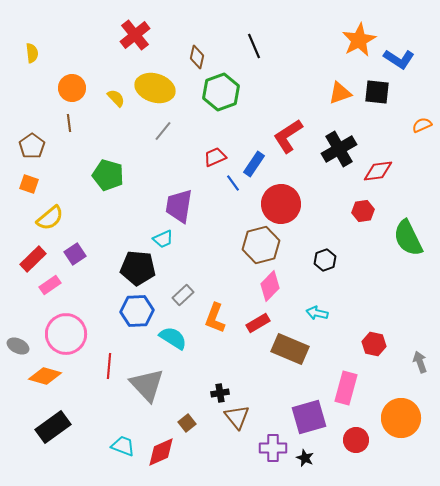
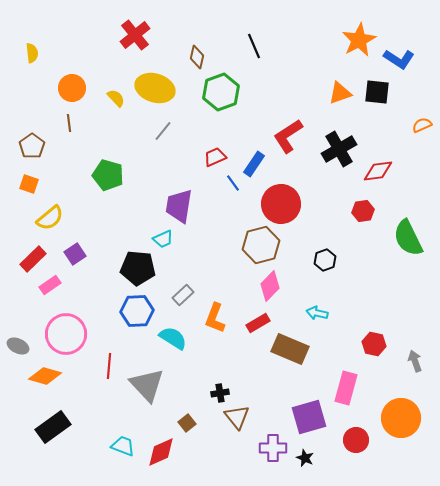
gray arrow at (420, 362): moved 5 px left, 1 px up
